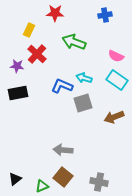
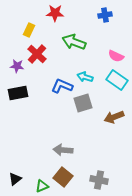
cyan arrow: moved 1 px right, 1 px up
gray cross: moved 2 px up
